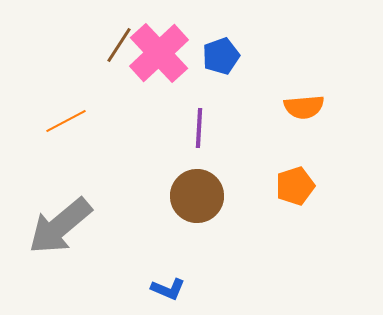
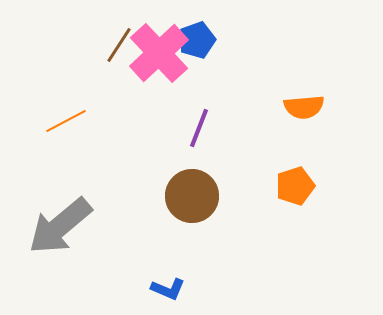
blue pentagon: moved 24 px left, 16 px up
purple line: rotated 18 degrees clockwise
brown circle: moved 5 px left
